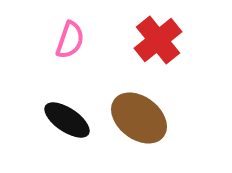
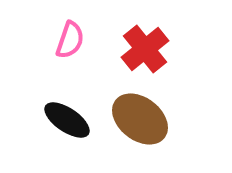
red cross: moved 13 px left, 9 px down
brown ellipse: moved 1 px right, 1 px down
